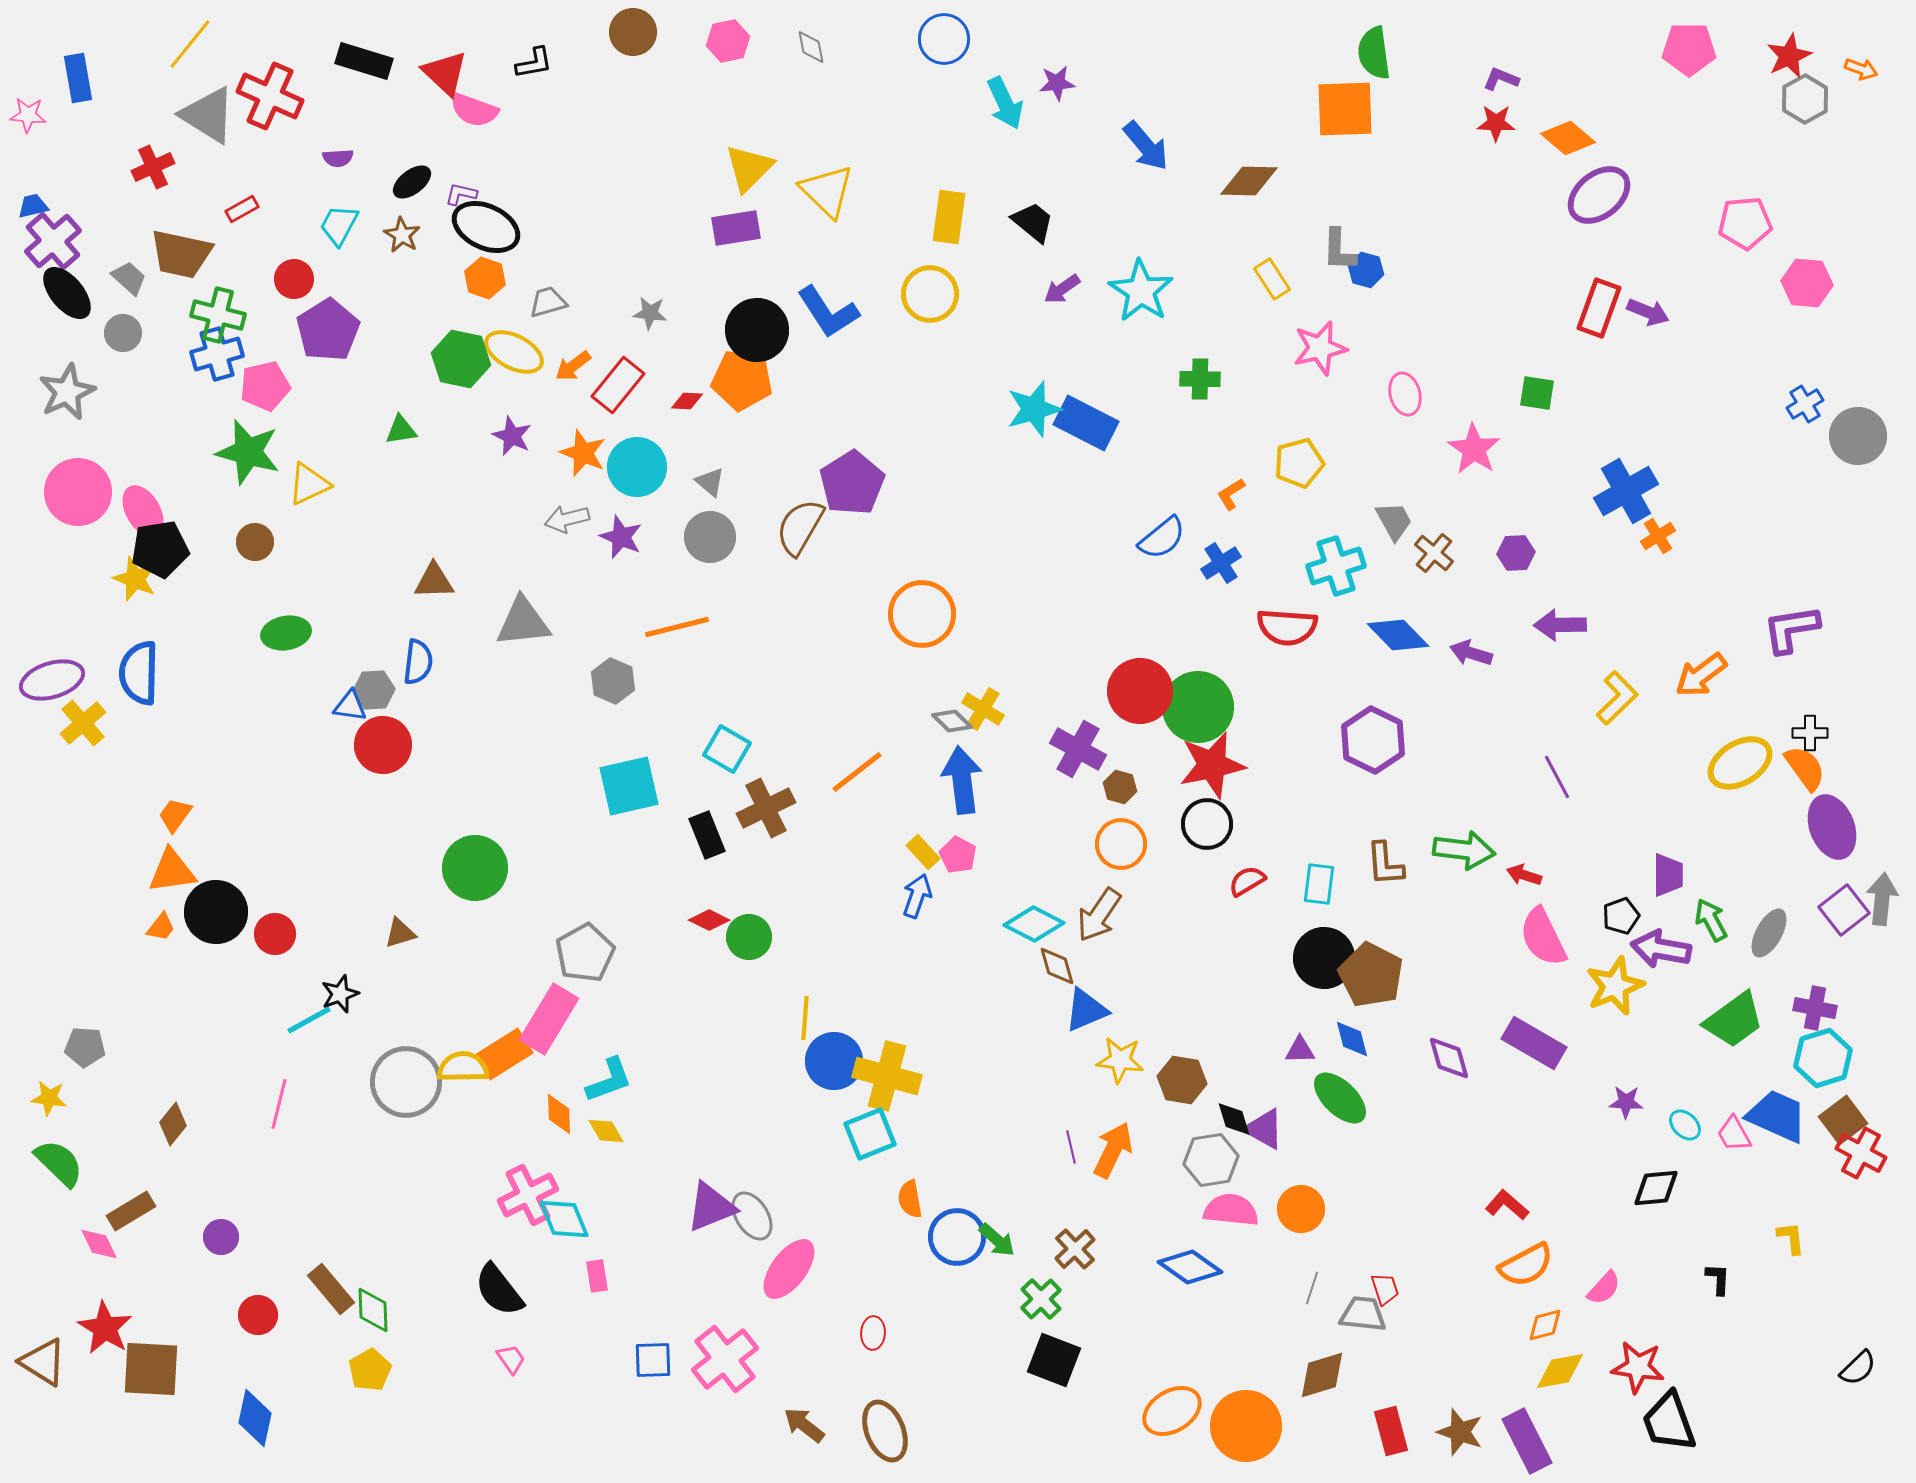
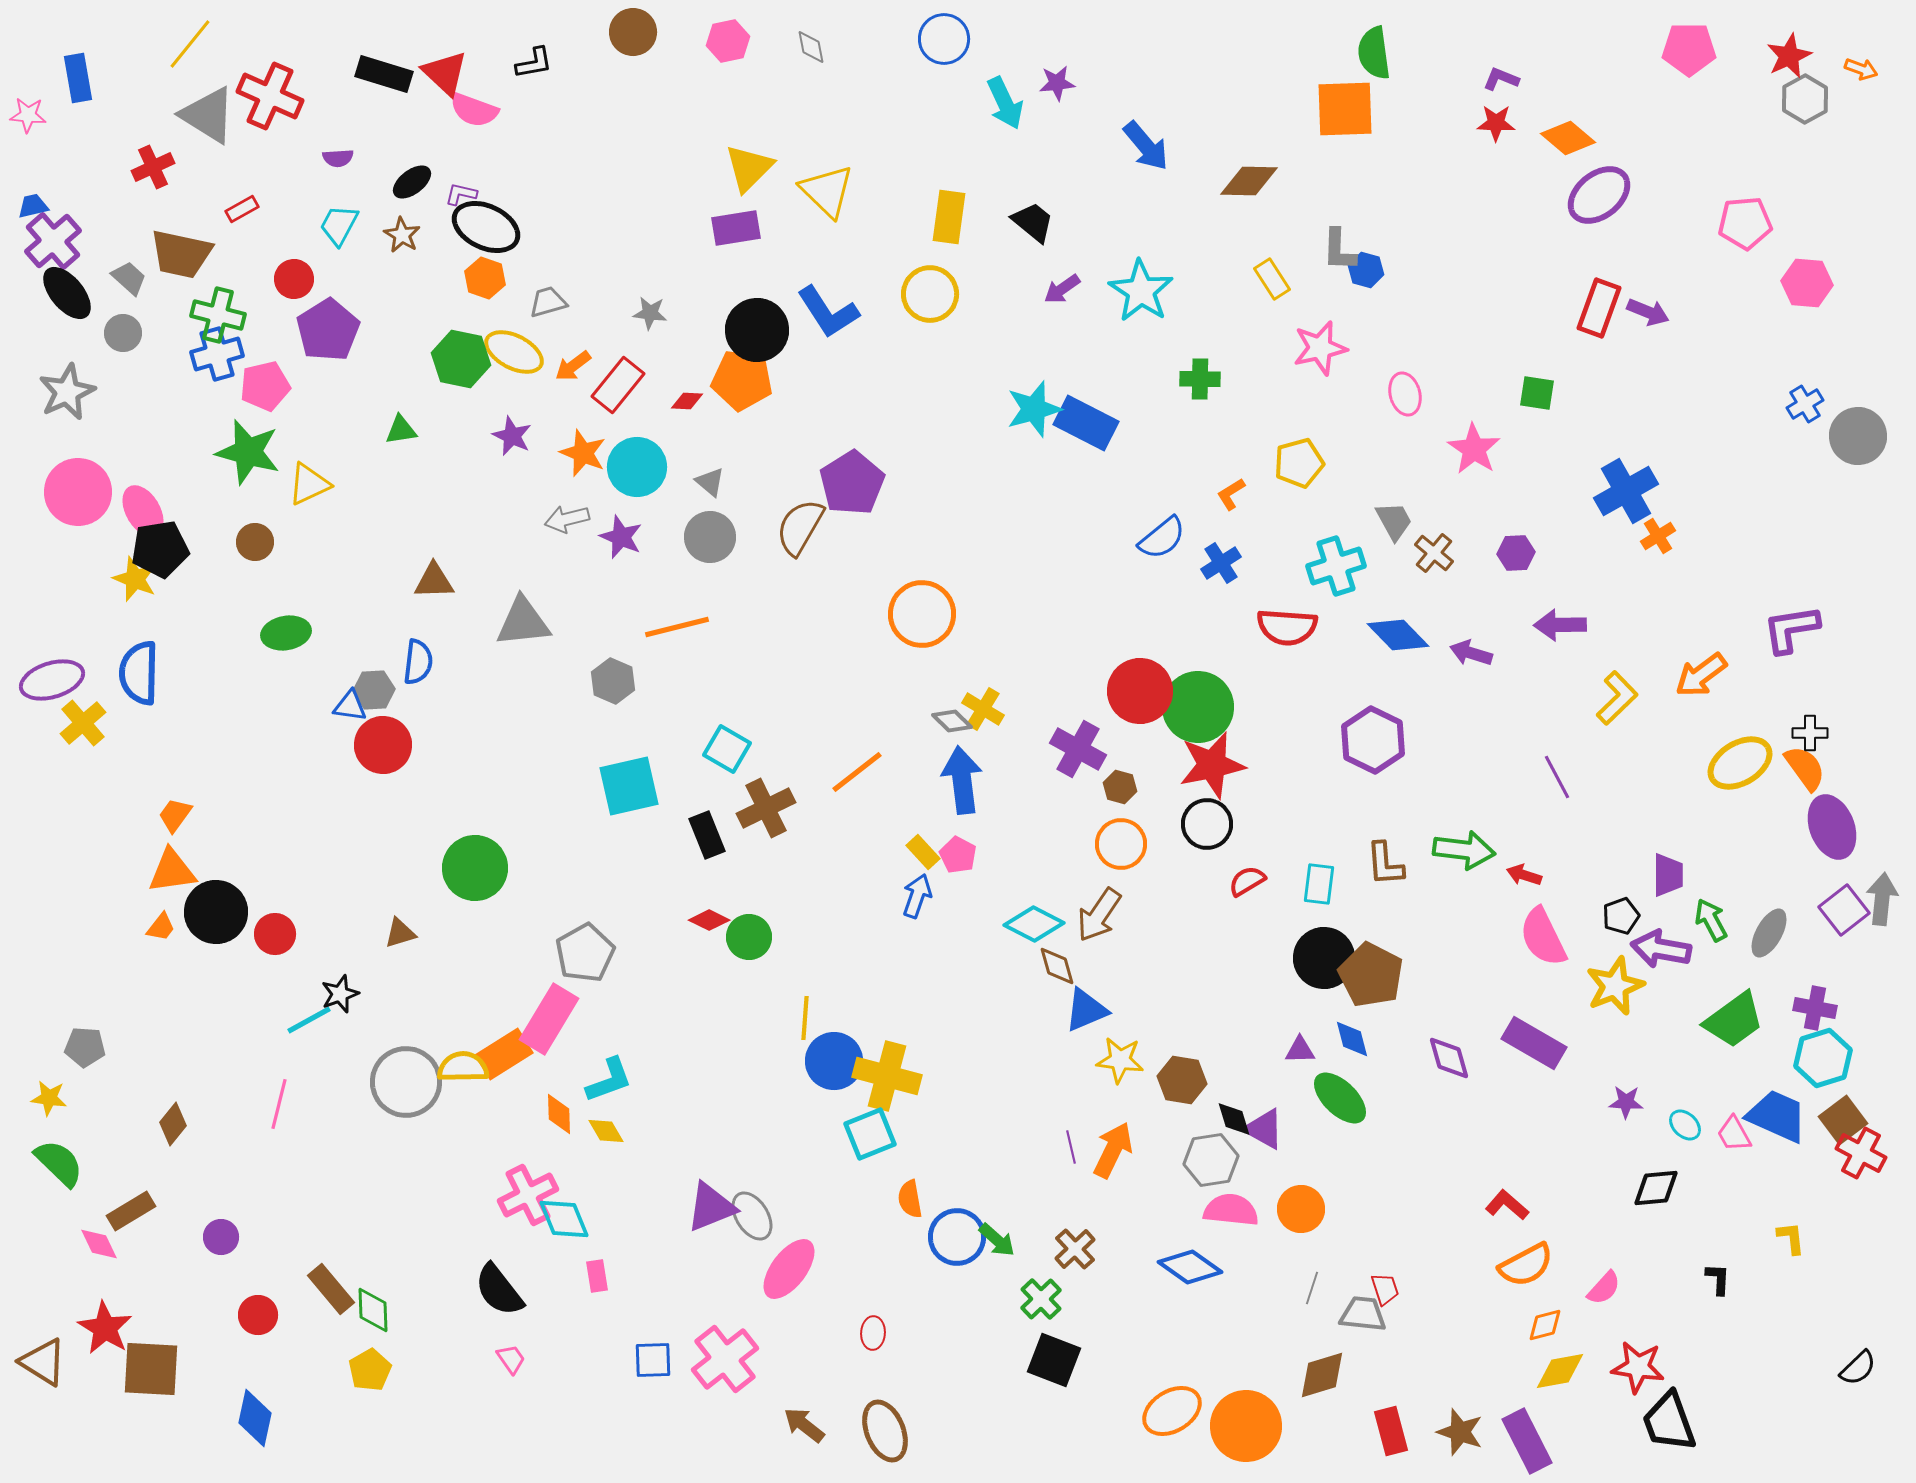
black rectangle at (364, 61): moved 20 px right, 13 px down
